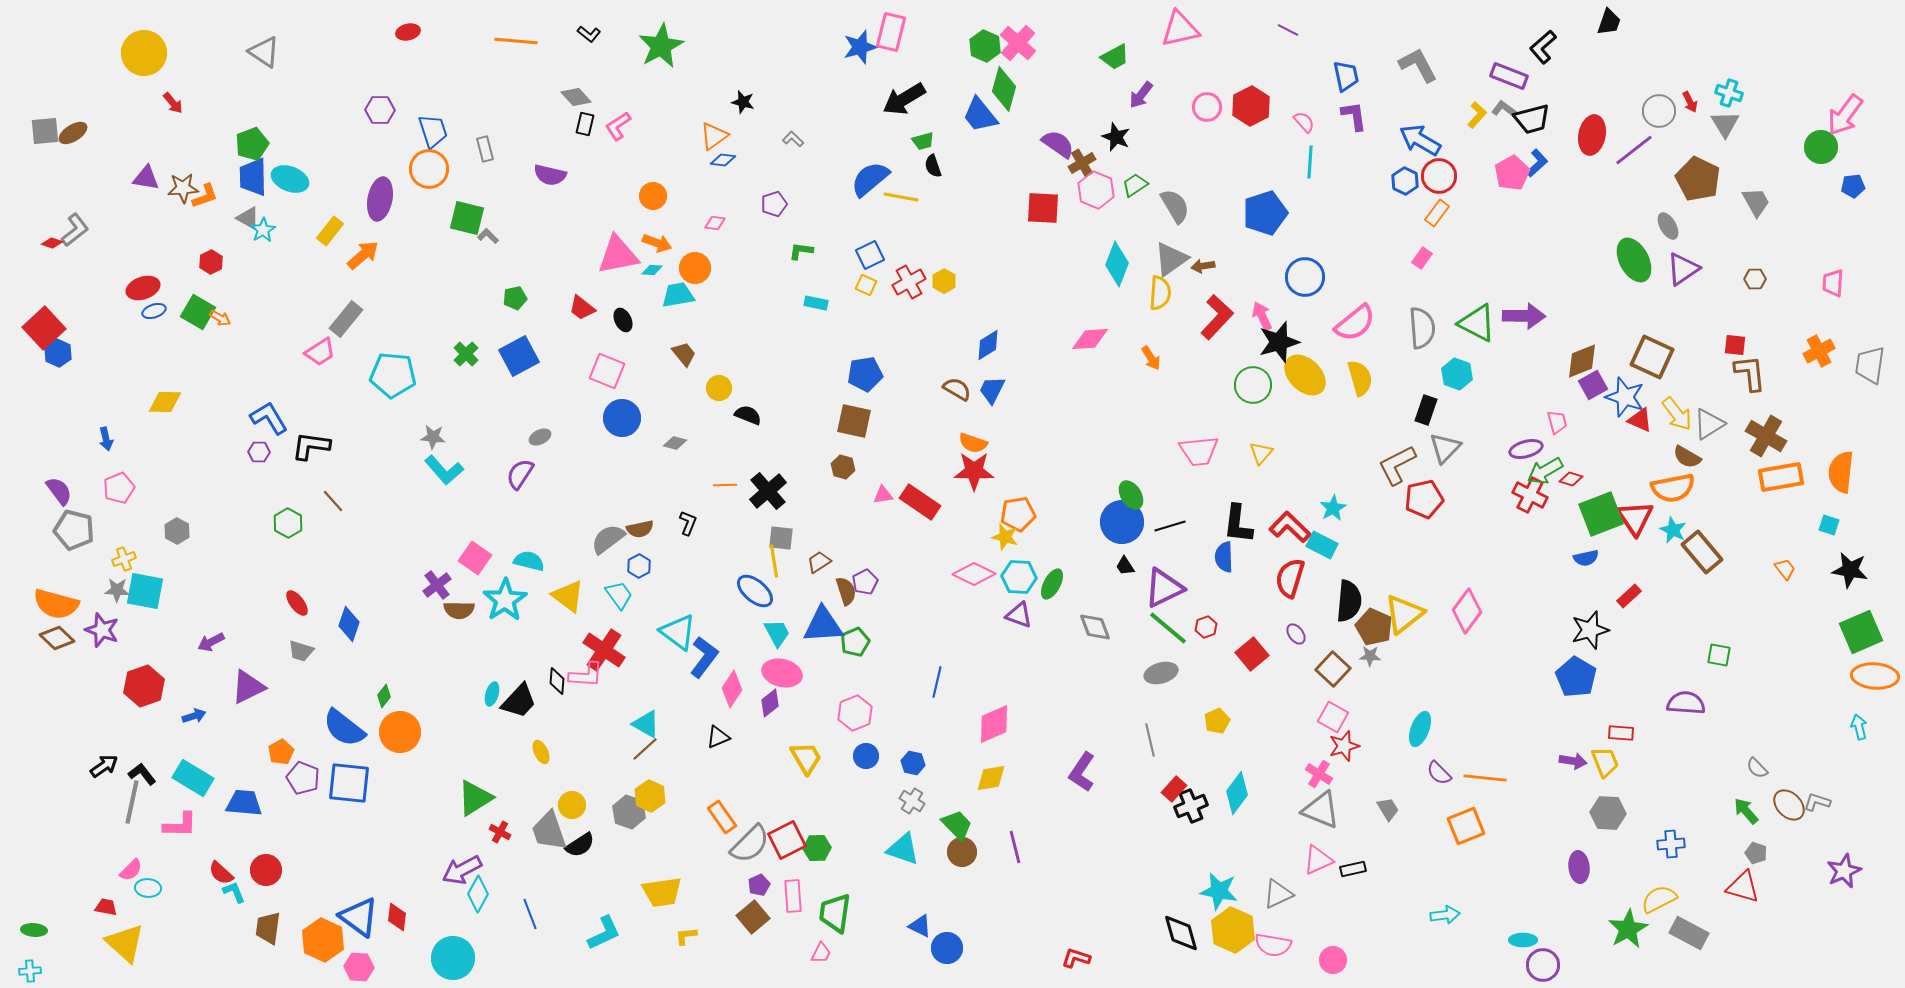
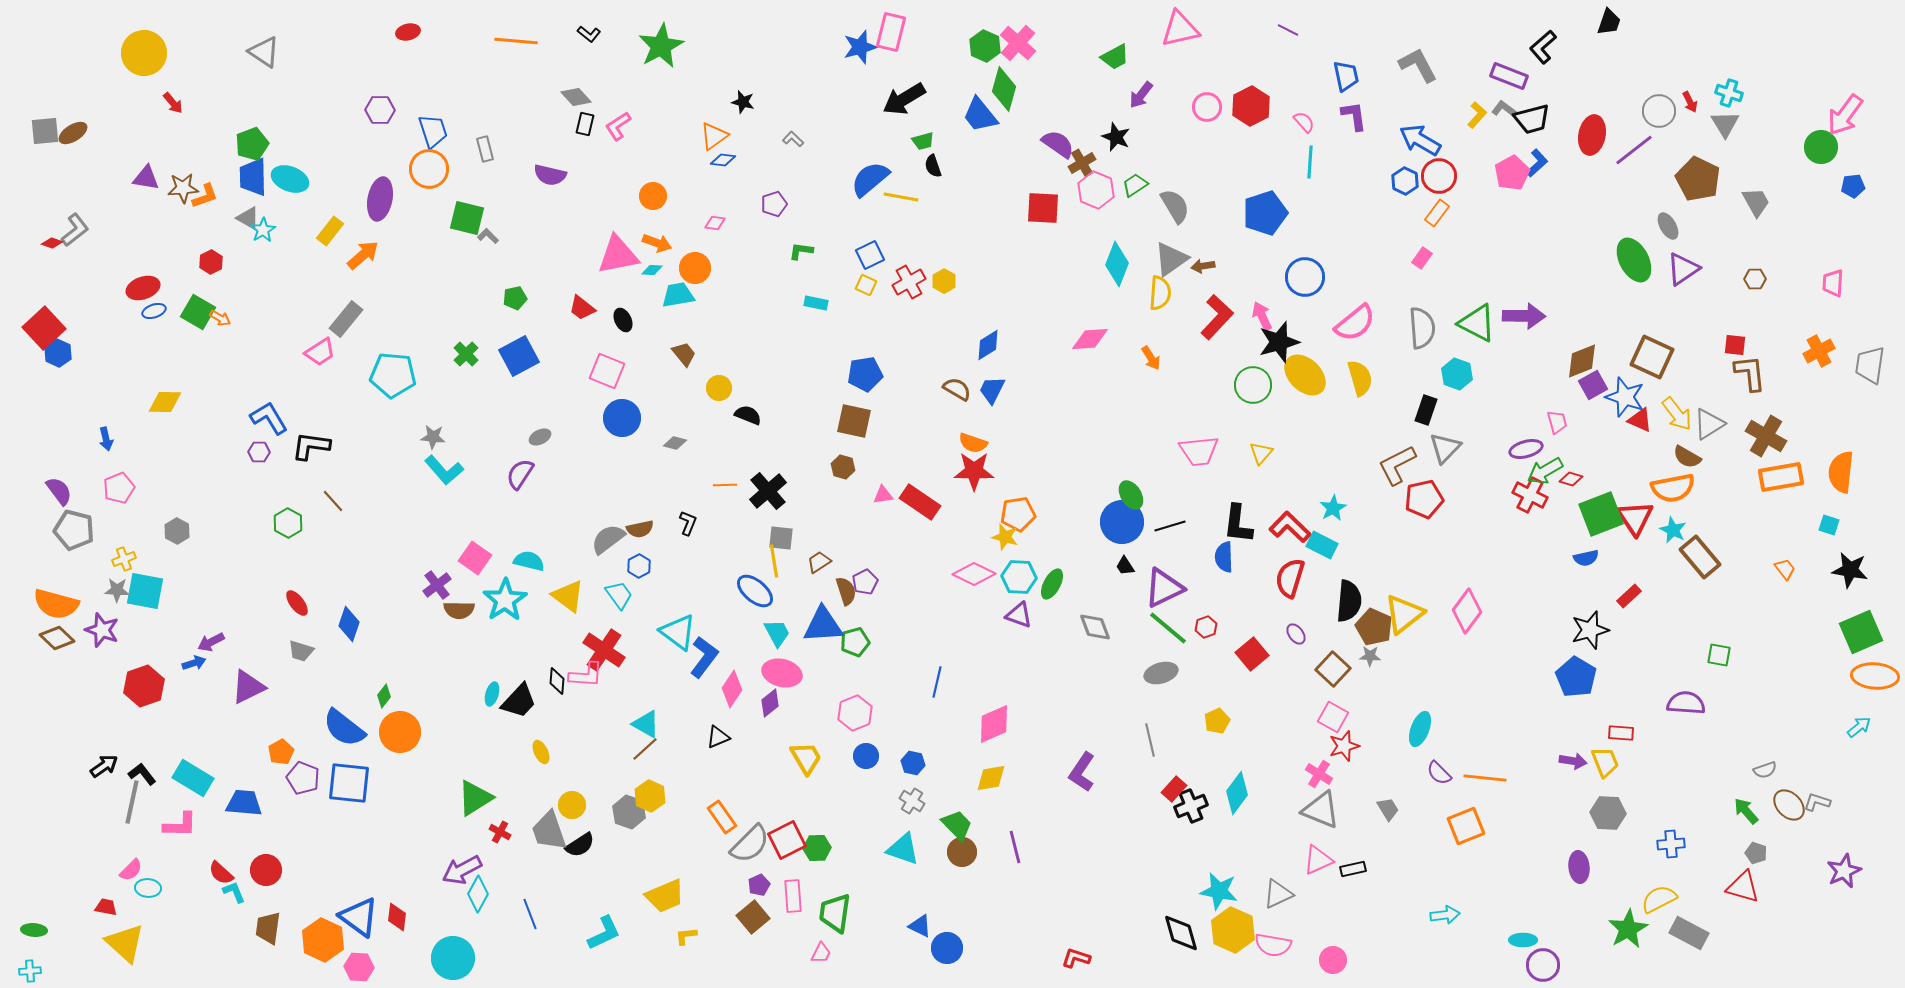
brown rectangle at (1702, 552): moved 2 px left, 5 px down
green pentagon at (855, 642): rotated 8 degrees clockwise
blue arrow at (194, 716): moved 53 px up
cyan arrow at (1859, 727): rotated 65 degrees clockwise
gray semicircle at (1757, 768): moved 8 px right, 2 px down; rotated 65 degrees counterclockwise
yellow trapezoid at (662, 892): moved 3 px right, 4 px down; rotated 15 degrees counterclockwise
